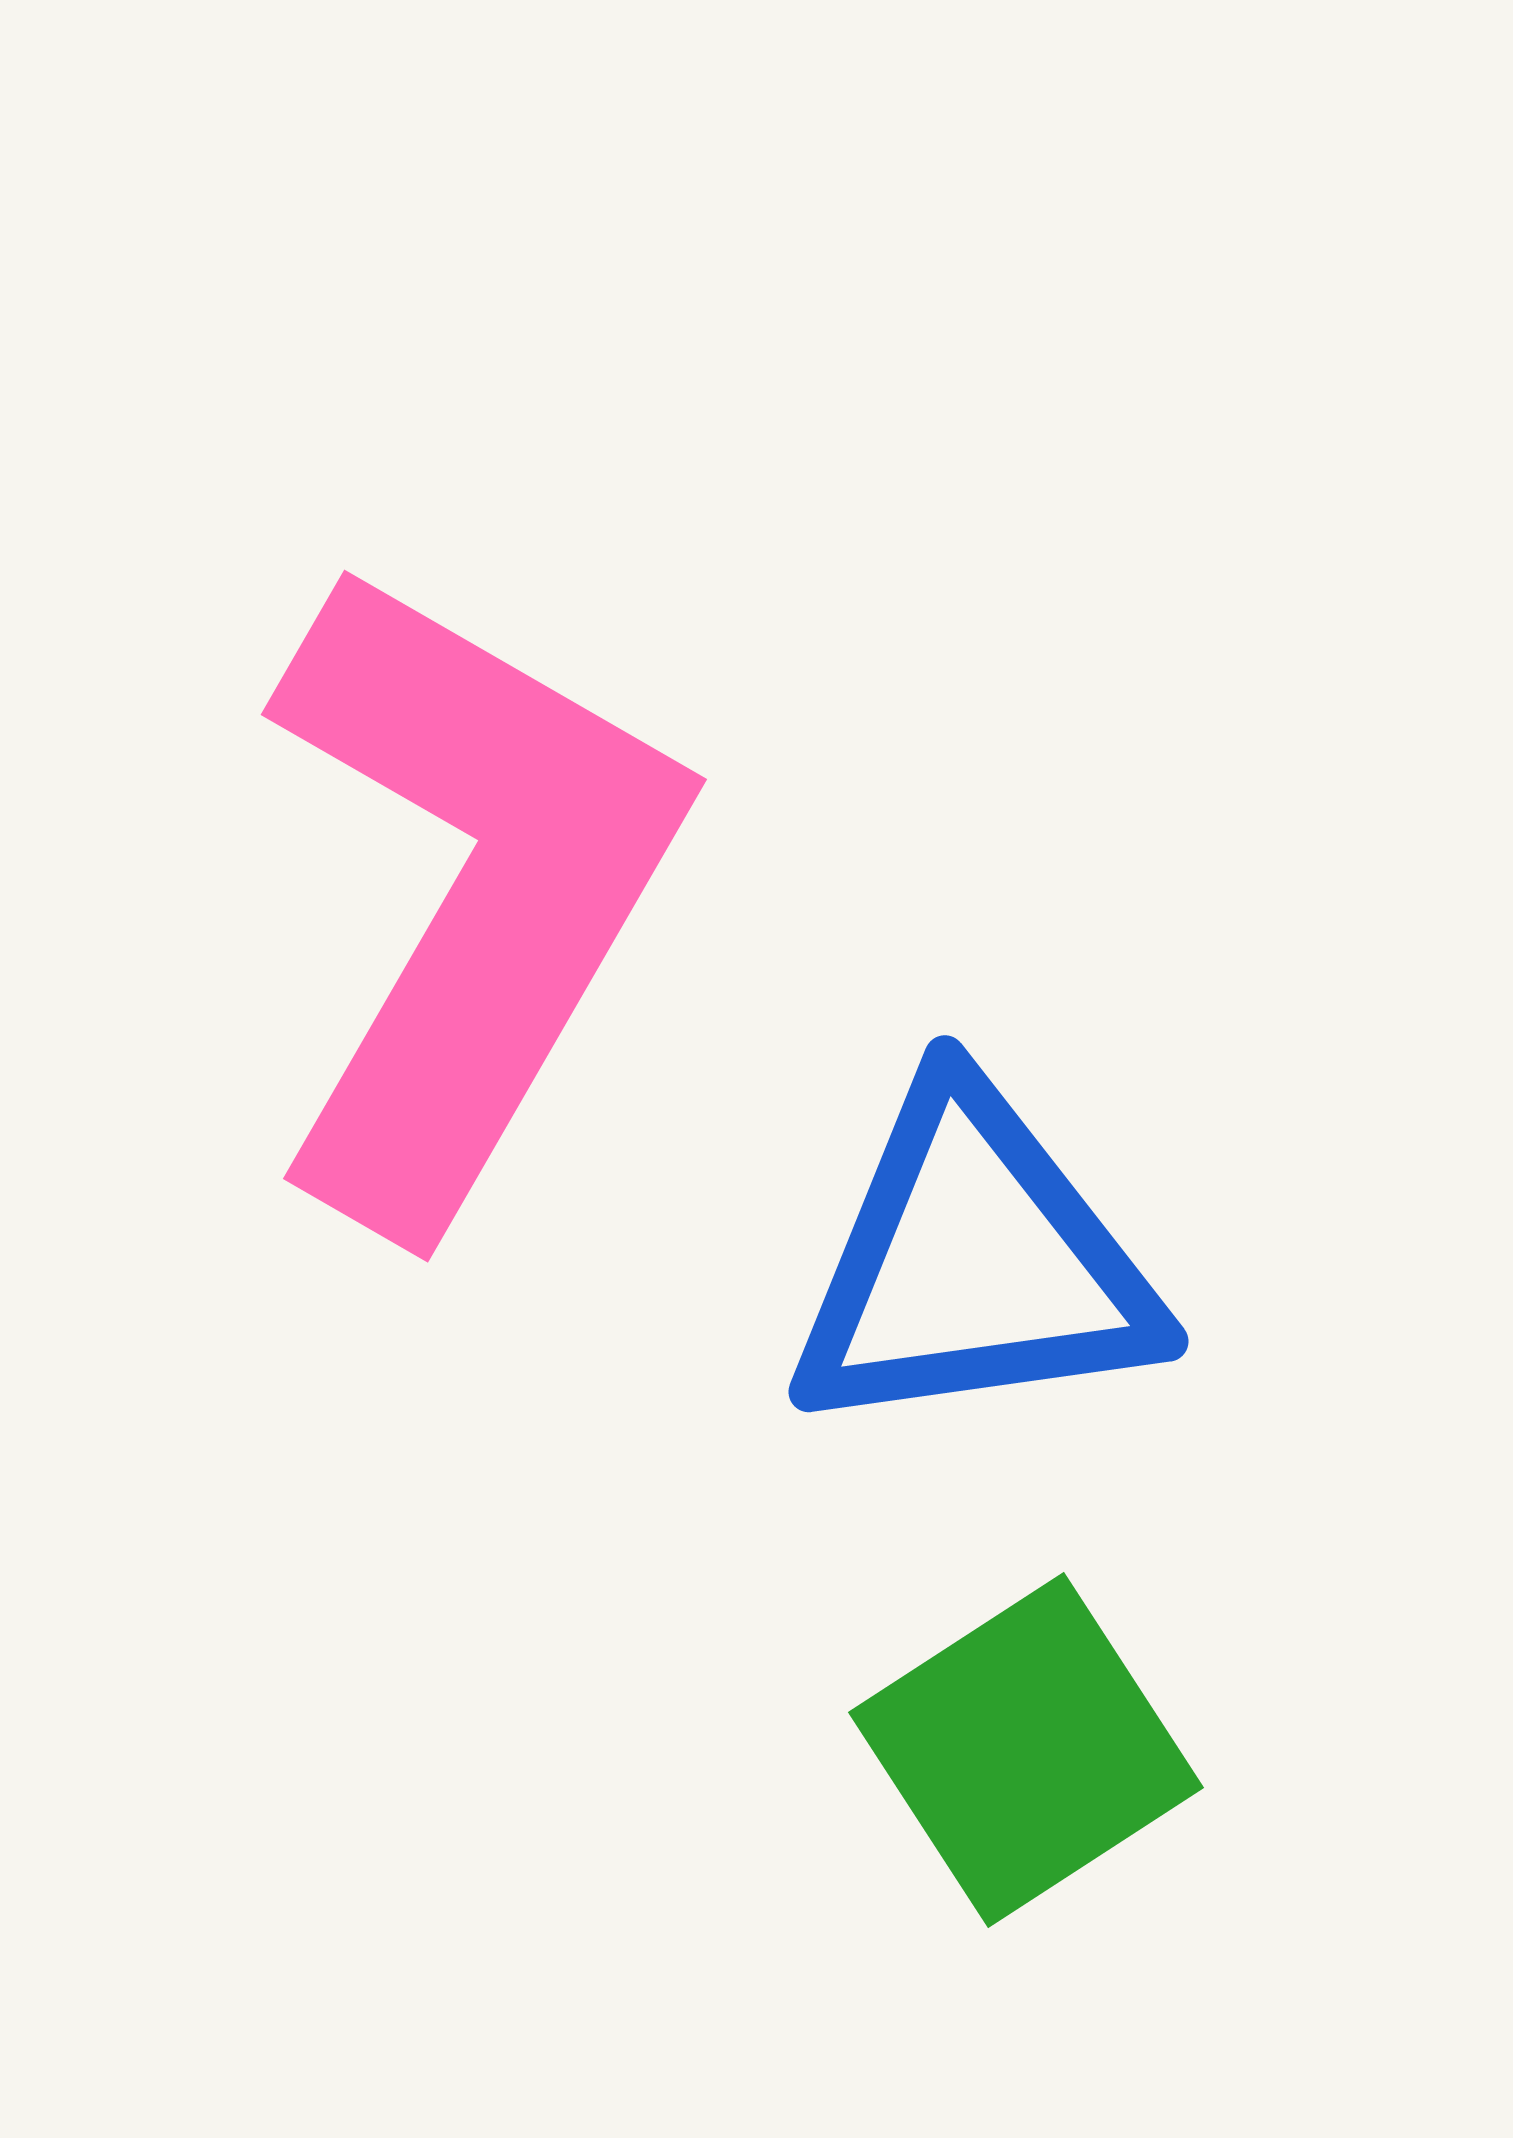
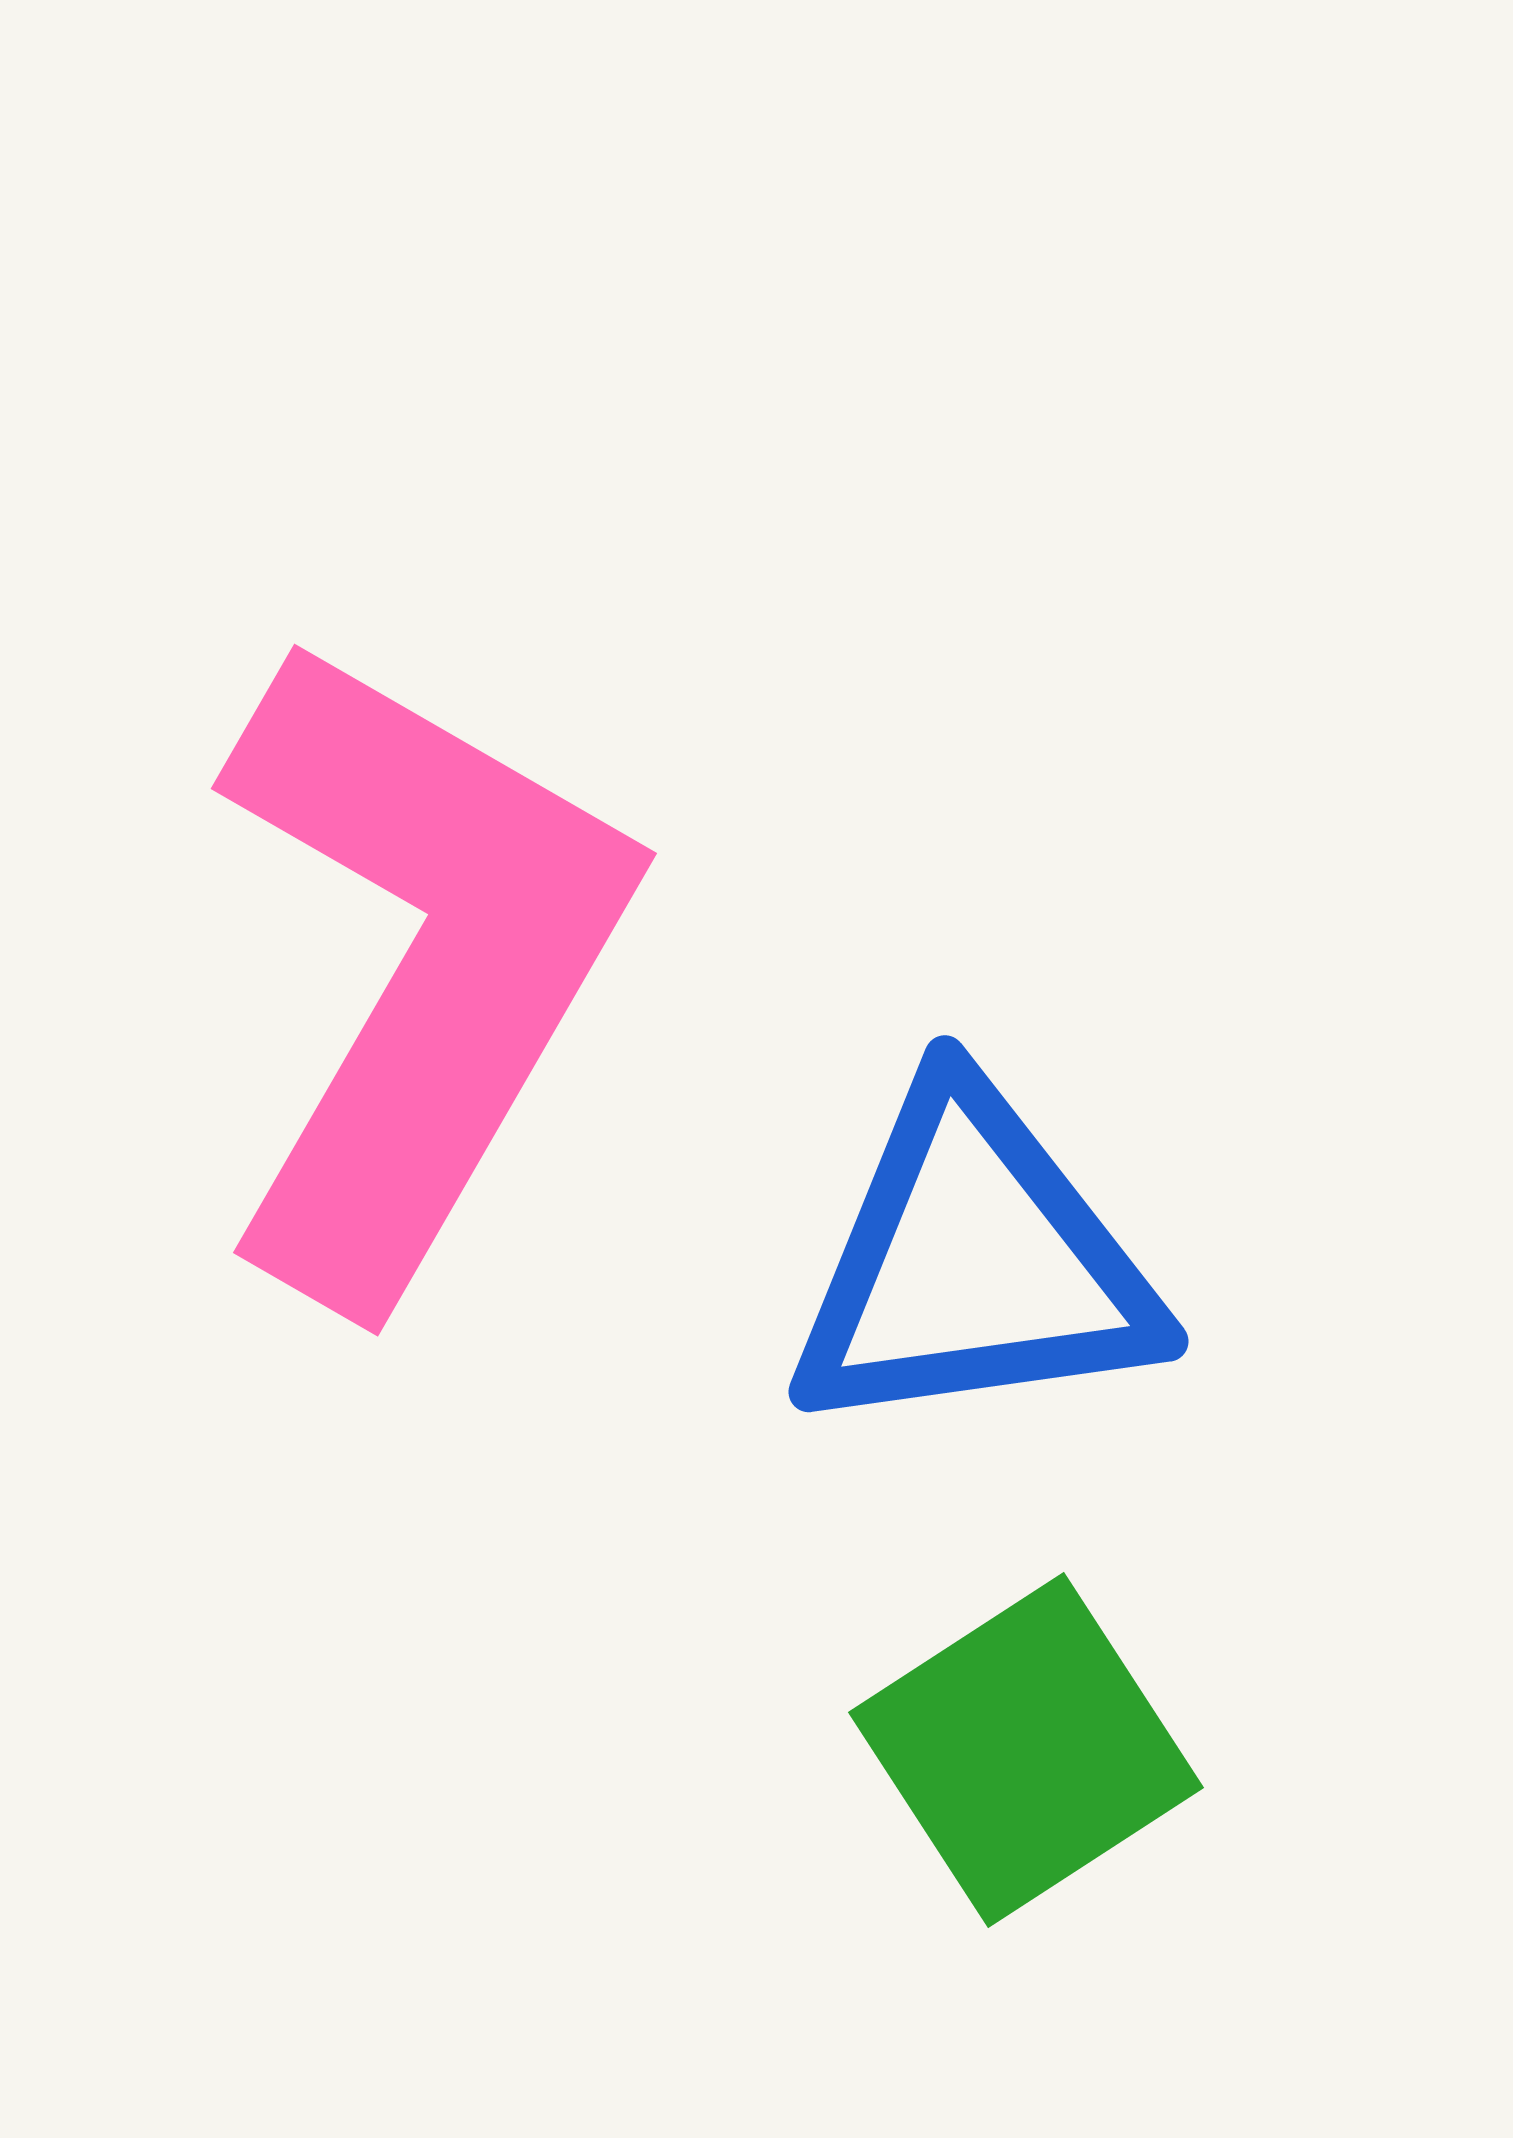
pink L-shape: moved 50 px left, 74 px down
